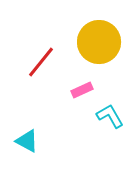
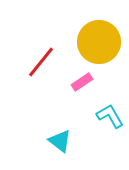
pink rectangle: moved 8 px up; rotated 10 degrees counterclockwise
cyan triangle: moved 33 px right; rotated 10 degrees clockwise
